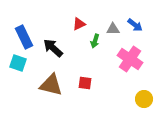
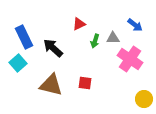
gray triangle: moved 9 px down
cyan square: rotated 30 degrees clockwise
